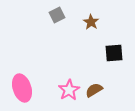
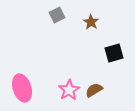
black square: rotated 12 degrees counterclockwise
